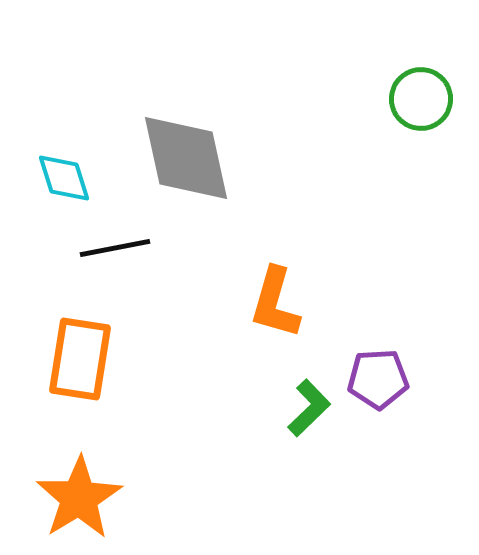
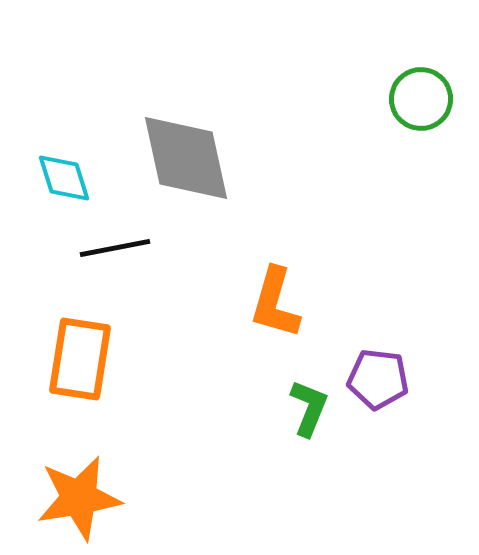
purple pentagon: rotated 10 degrees clockwise
green L-shape: rotated 24 degrees counterclockwise
orange star: rotated 22 degrees clockwise
